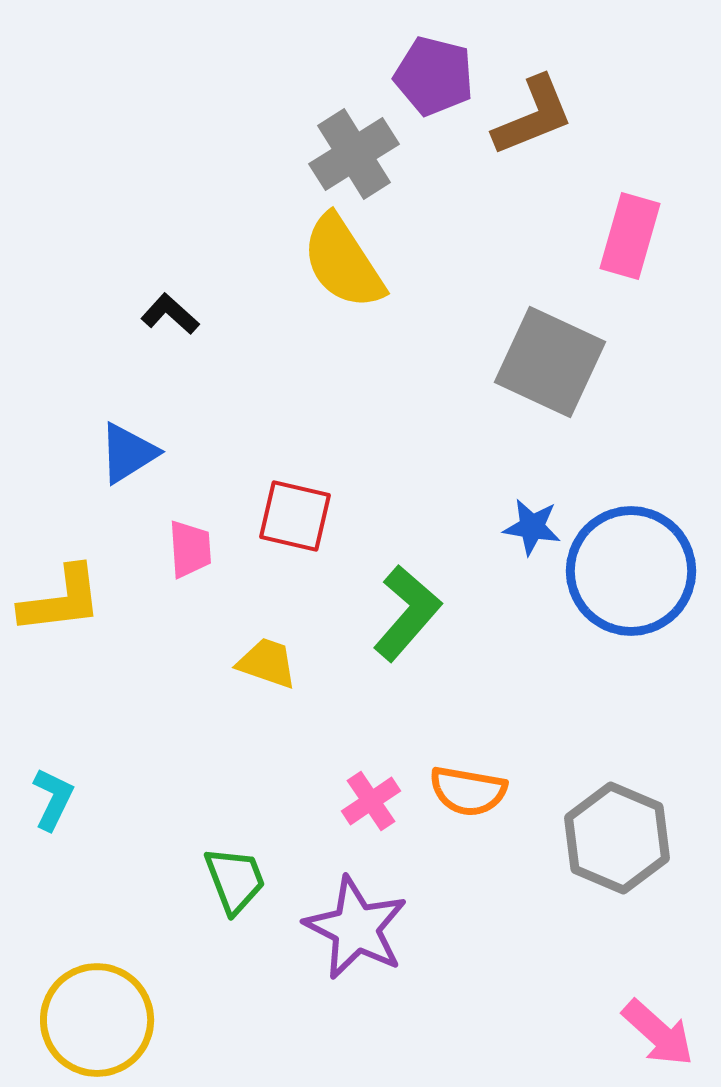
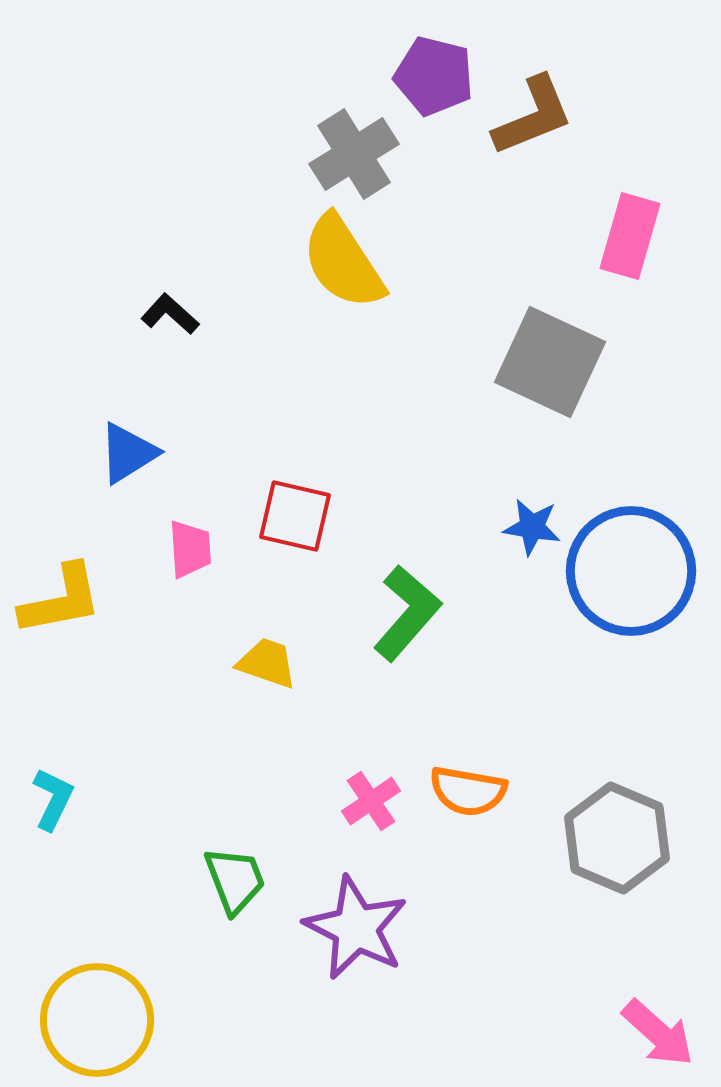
yellow L-shape: rotated 4 degrees counterclockwise
